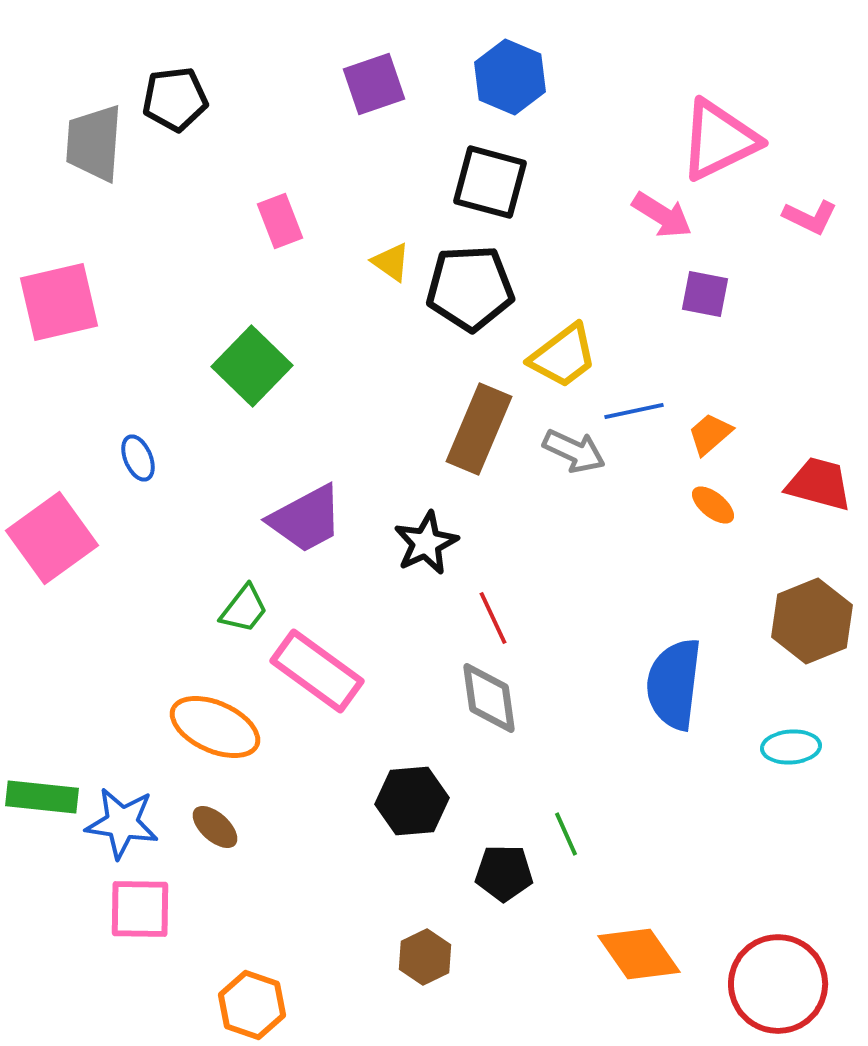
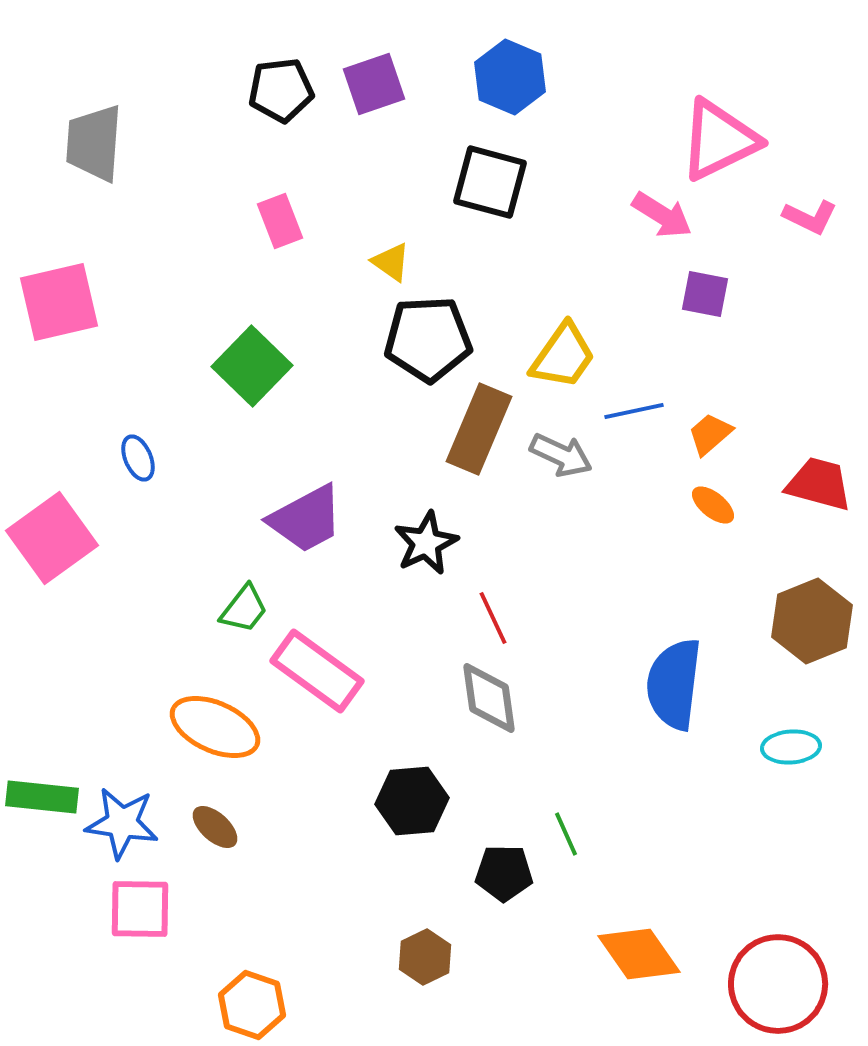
black pentagon at (175, 99): moved 106 px right, 9 px up
black pentagon at (470, 288): moved 42 px left, 51 px down
yellow trapezoid at (563, 356): rotated 18 degrees counterclockwise
gray arrow at (574, 451): moved 13 px left, 4 px down
